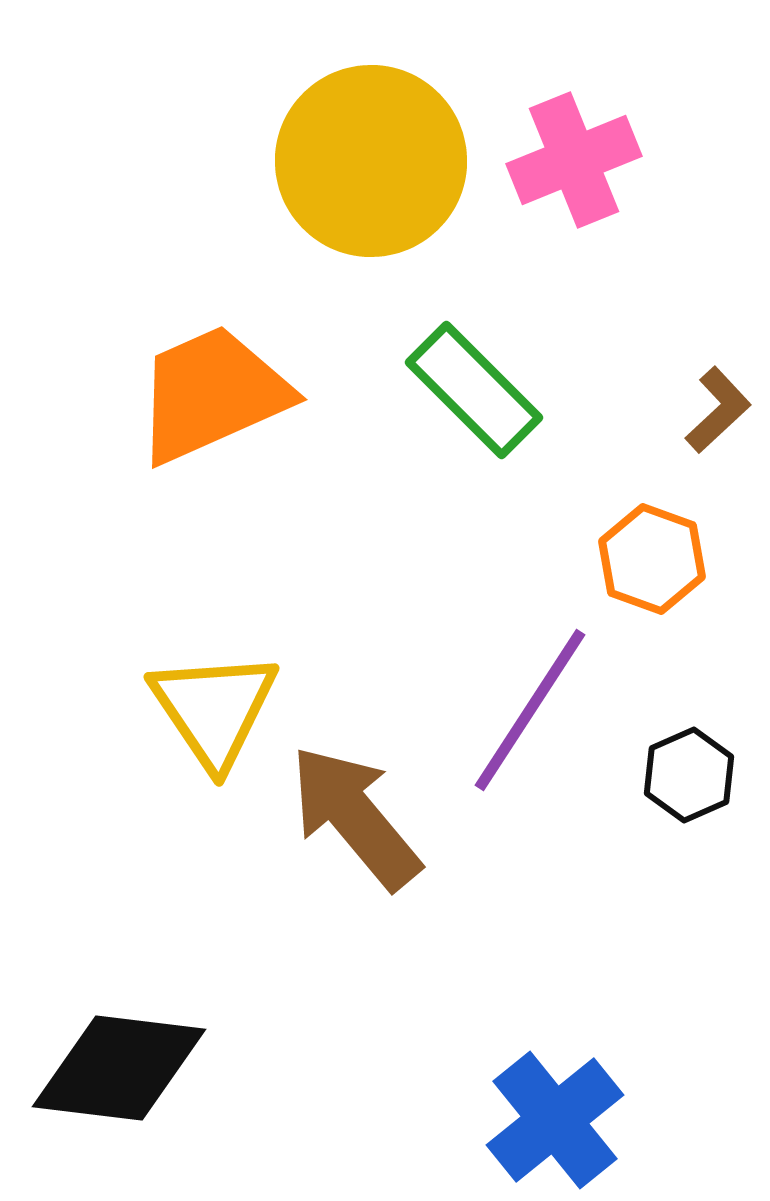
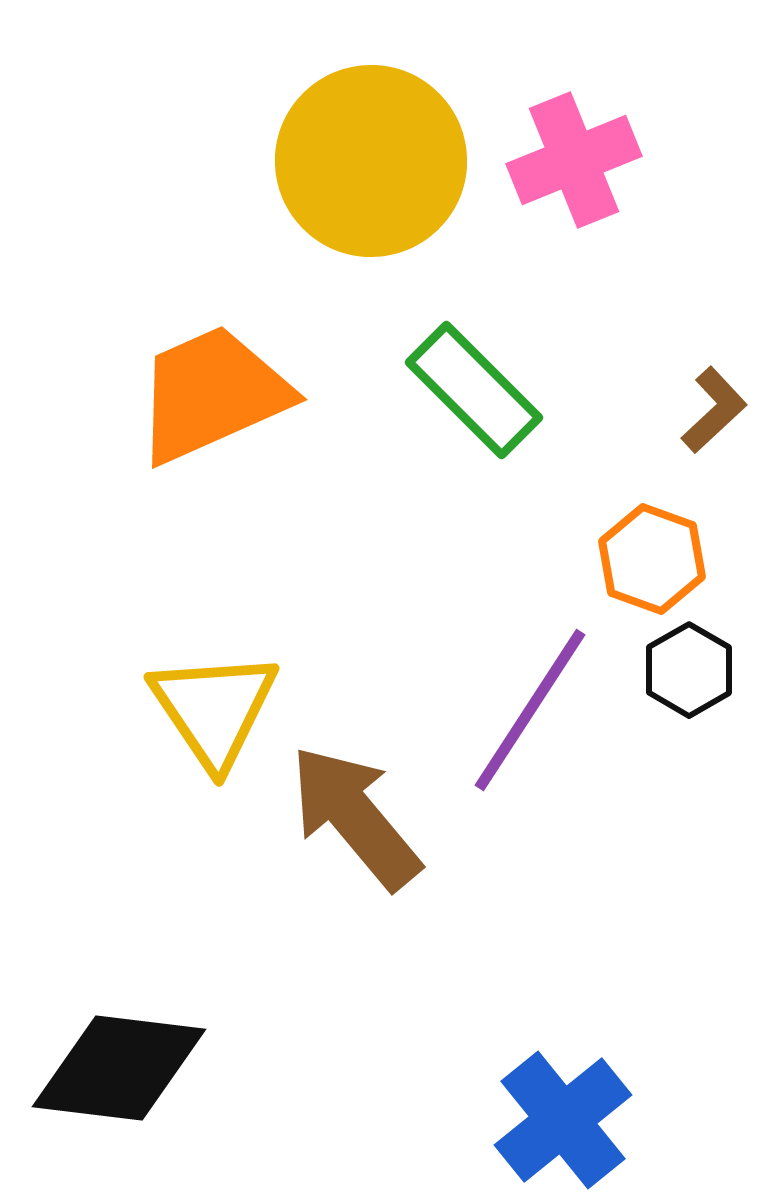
brown L-shape: moved 4 px left
black hexagon: moved 105 px up; rotated 6 degrees counterclockwise
blue cross: moved 8 px right
